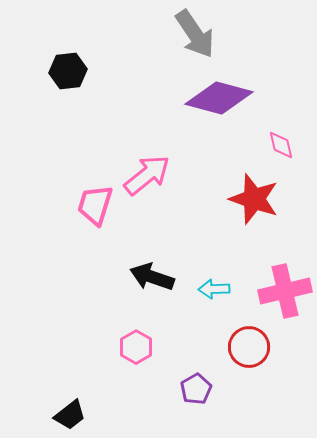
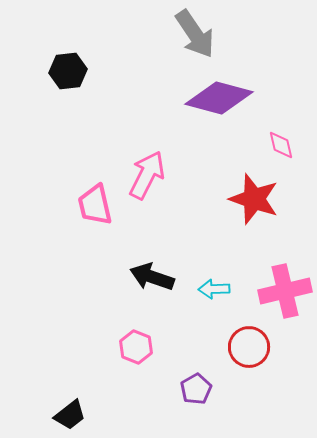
pink arrow: rotated 24 degrees counterclockwise
pink trapezoid: rotated 30 degrees counterclockwise
pink hexagon: rotated 8 degrees counterclockwise
